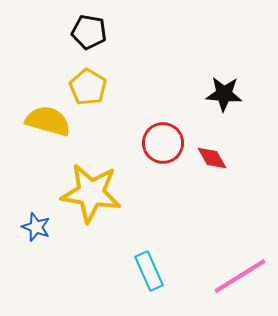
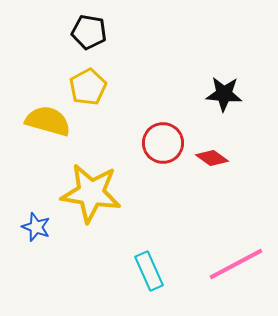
yellow pentagon: rotated 12 degrees clockwise
red diamond: rotated 24 degrees counterclockwise
pink line: moved 4 px left, 12 px up; rotated 4 degrees clockwise
